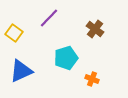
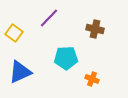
brown cross: rotated 24 degrees counterclockwise
cyan pentagon: rotated 15 degrees clockwise
blue triangle: moved 1 px left, 1 px down
